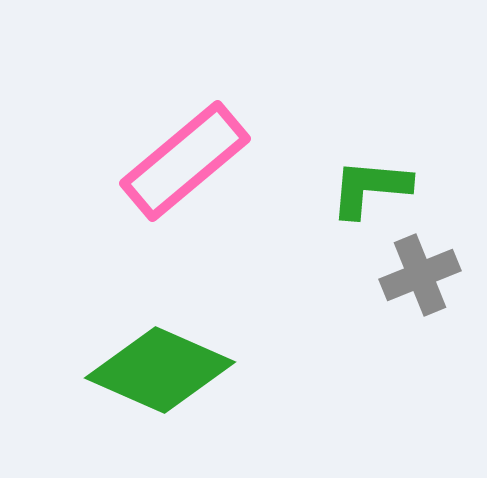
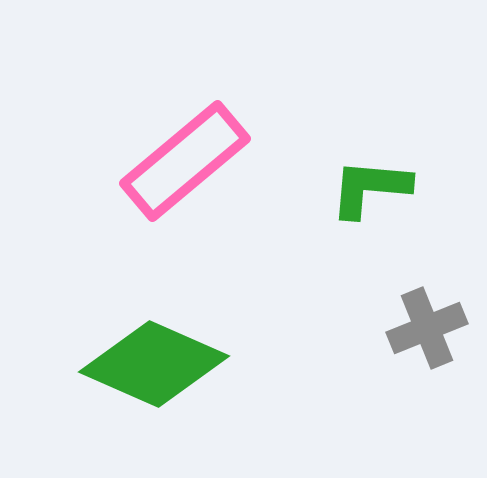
gray cross: moved 7 px right, 53 px down
green diamond: moved 6 px left, 6 px up
